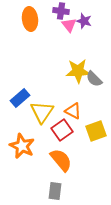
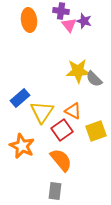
orange ellipse: moved 1 px left, 1 px down
